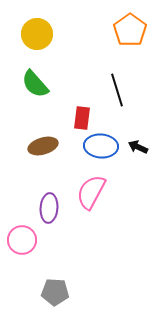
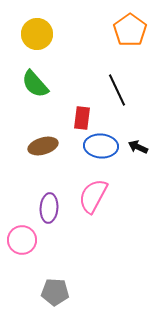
black line: rotated 8 degrees counterclockwise
pink semicircle: moved 2 px right, 4 px down
